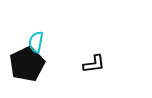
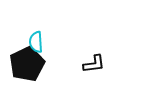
cyan semicircle: rotated 15 degrees counterclockwise
